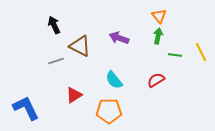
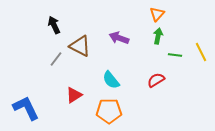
orange triangle: moved 2 px left, 2 px up; rotated 21 degrees clockwise
gray line: moved 2 px up; rotated 35 degrees counterclockwise
cyan semicircle: moved 3 px left
